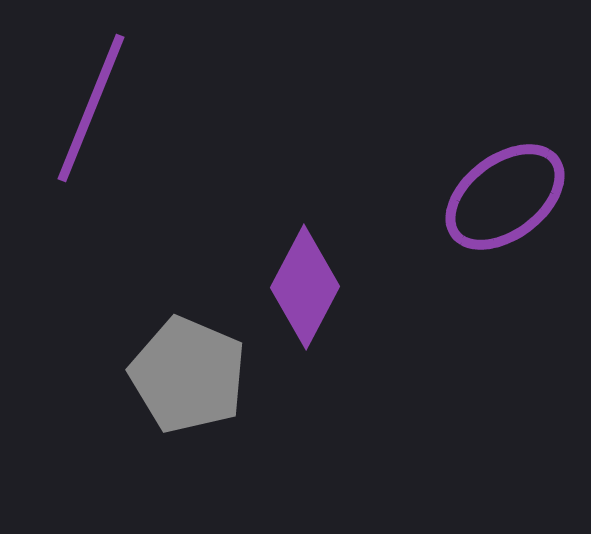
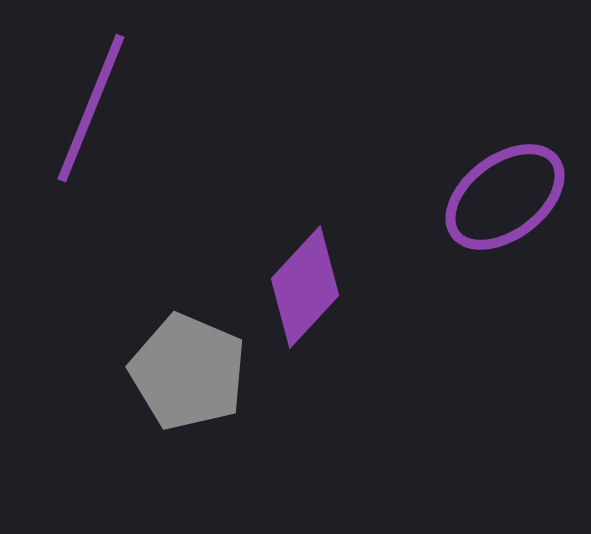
purple diamond: rotated 15 degrees clockwise
gray pentagon: moved 3 px up
